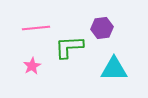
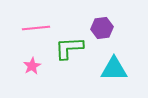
green L-shape: moved 1 px down
